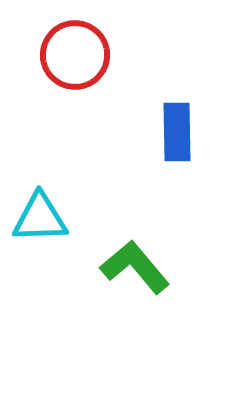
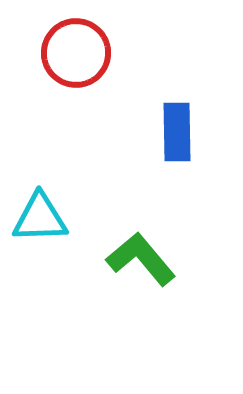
red circle: moved 1 px right, 2 px up
green L-shape: moved 6 px right, 8 px up
